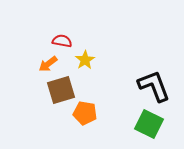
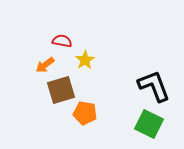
orange arrow: moved 3 px left, 1 px down
